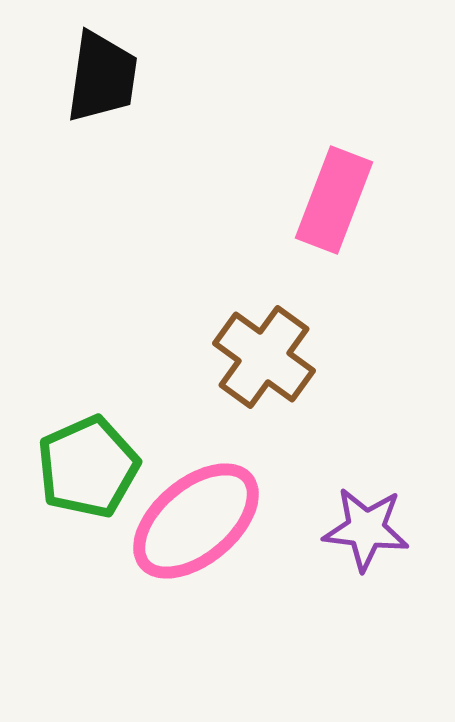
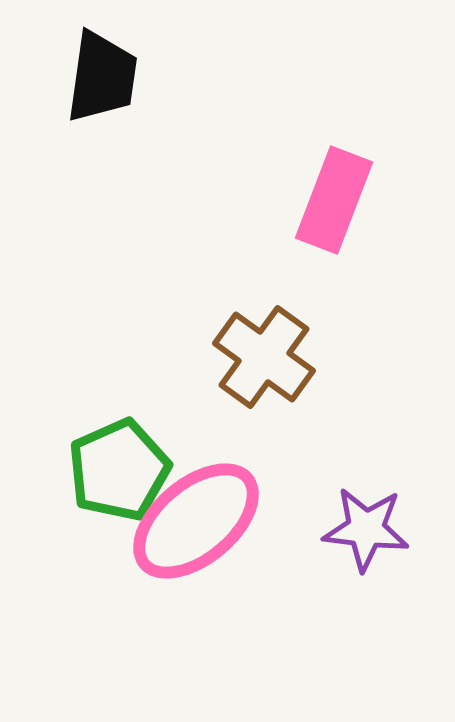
green pentagon: moved 31 px right, 3 px down
